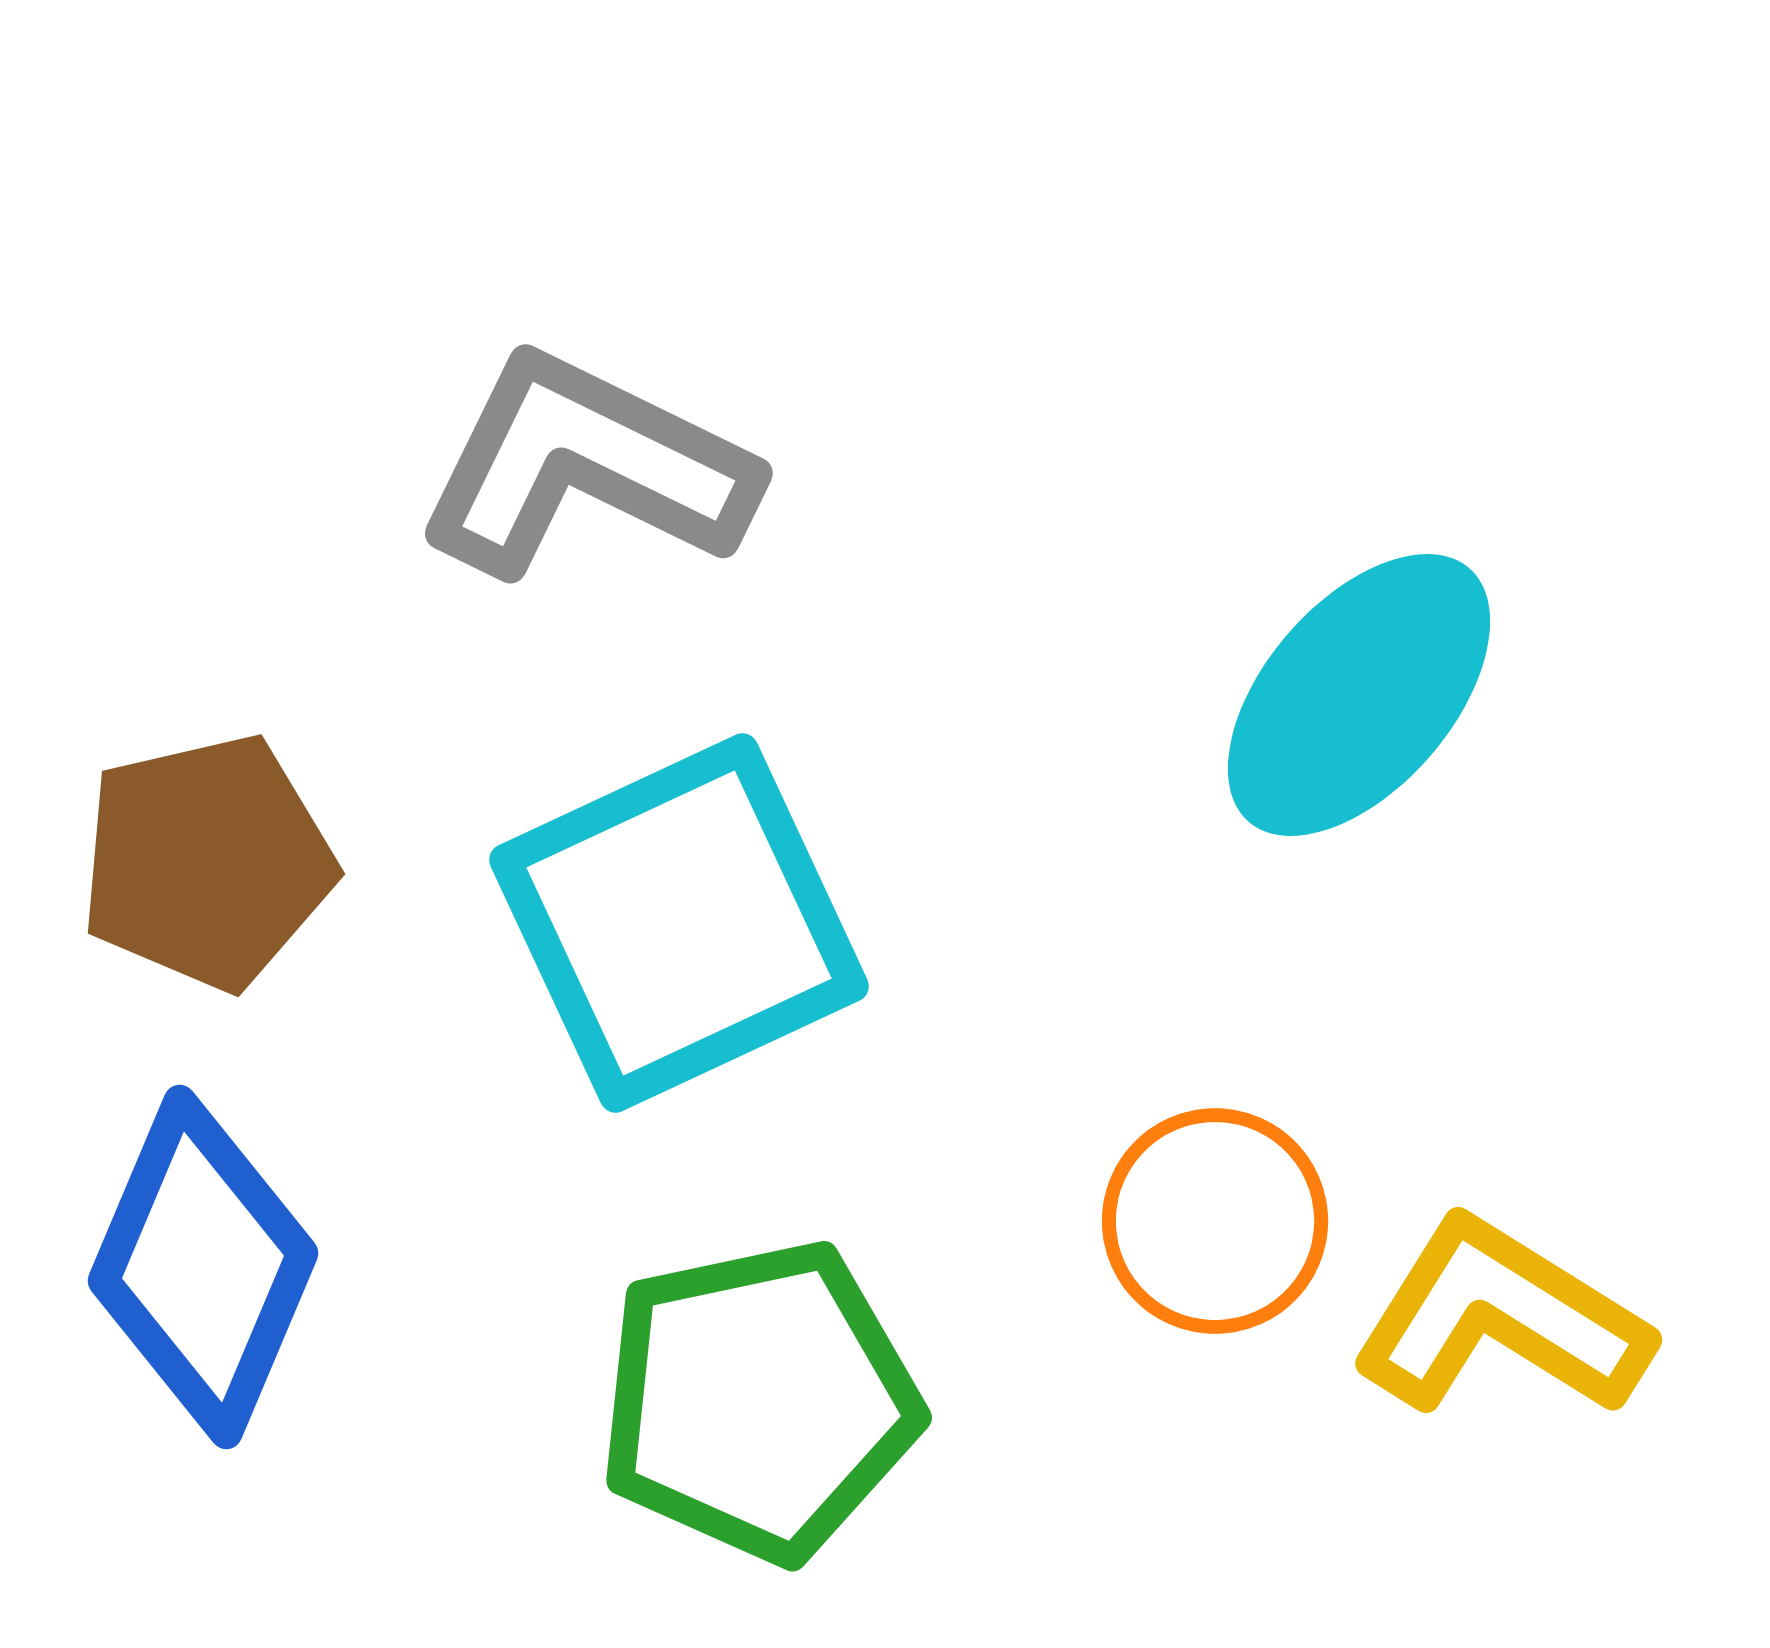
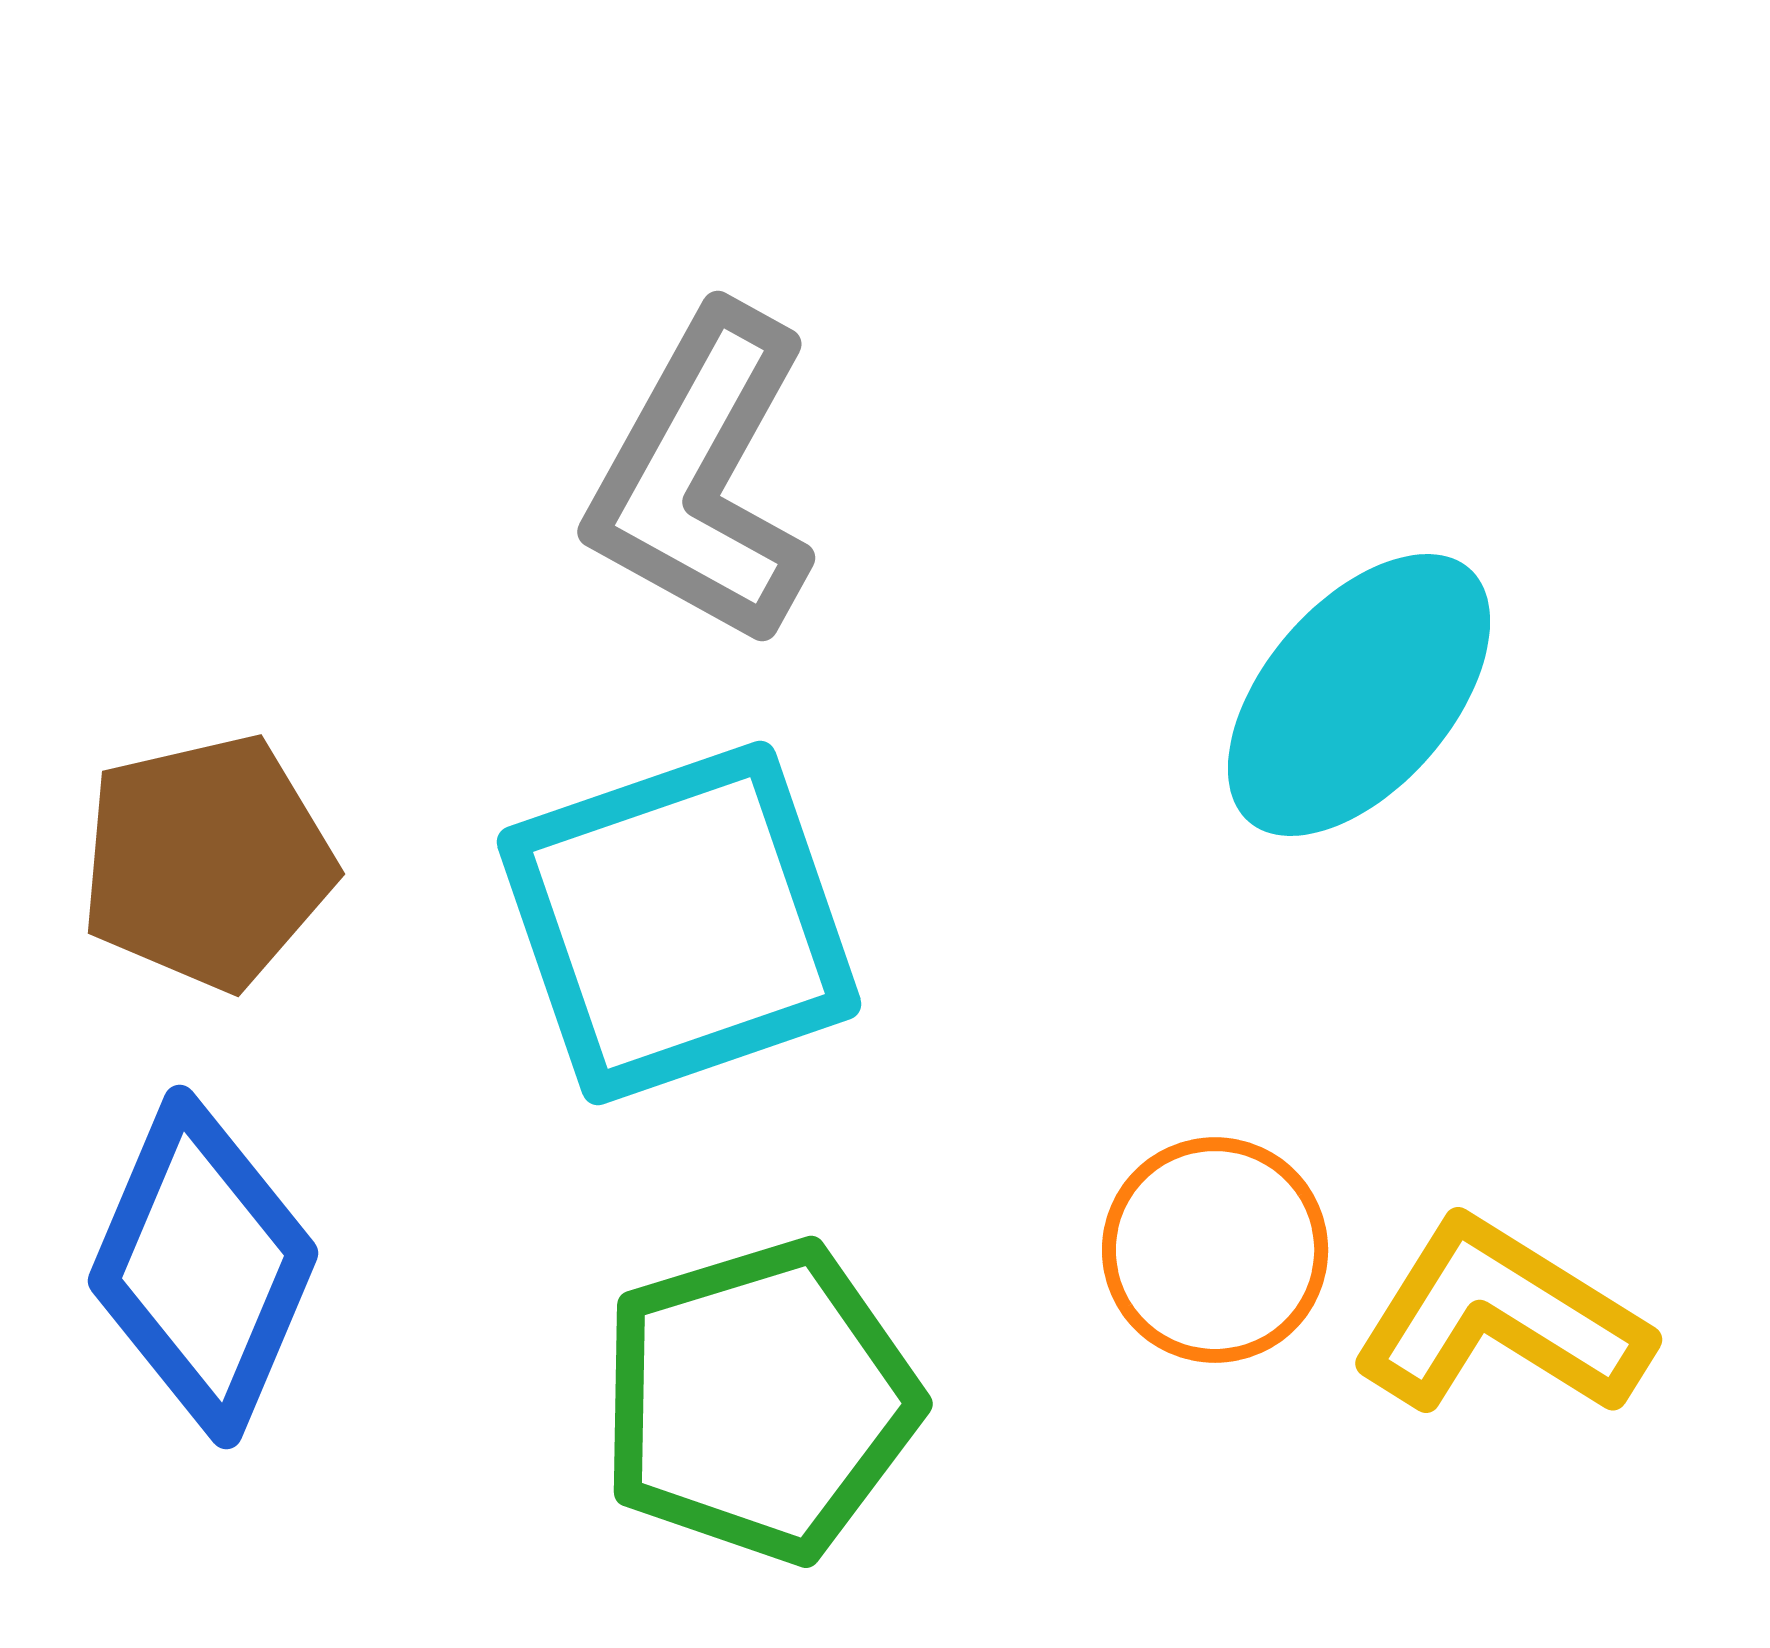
gray L-shape: moved 116 px right, 11 px down; rotated 87 degrees counterclockwise
cyan square: rotated 6 degrees clockwise
orange circle: moved 29 px down
green pentagon: rotated 5 degrees counterclockwise
